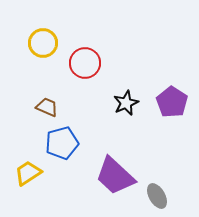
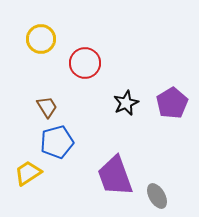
yellow circle: moved 2 px left, 4 px up
purple pentagon: moved 1 px down; rotated 8 degrees clockwise
brown trapezoid: rotated 35 degrees clockwise
blue pentagon: moved 5 px left, 1 px up
purple trapezoid: rotated 27 degrees clockwise
